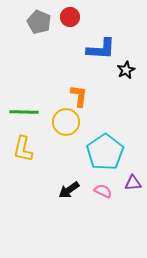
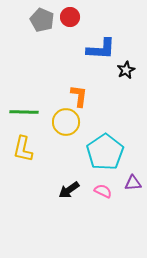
gray pentagon: moved 3 px right, 2 px up
